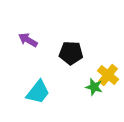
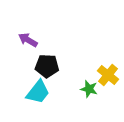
black pentagon: moved 24 px left, 13 px down
green star: moved 5 px left, 2 px down
